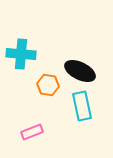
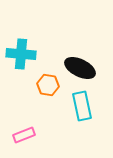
black ellipse: moved 3 px up
pink rectangle: moved 8 px left, 3 px down
